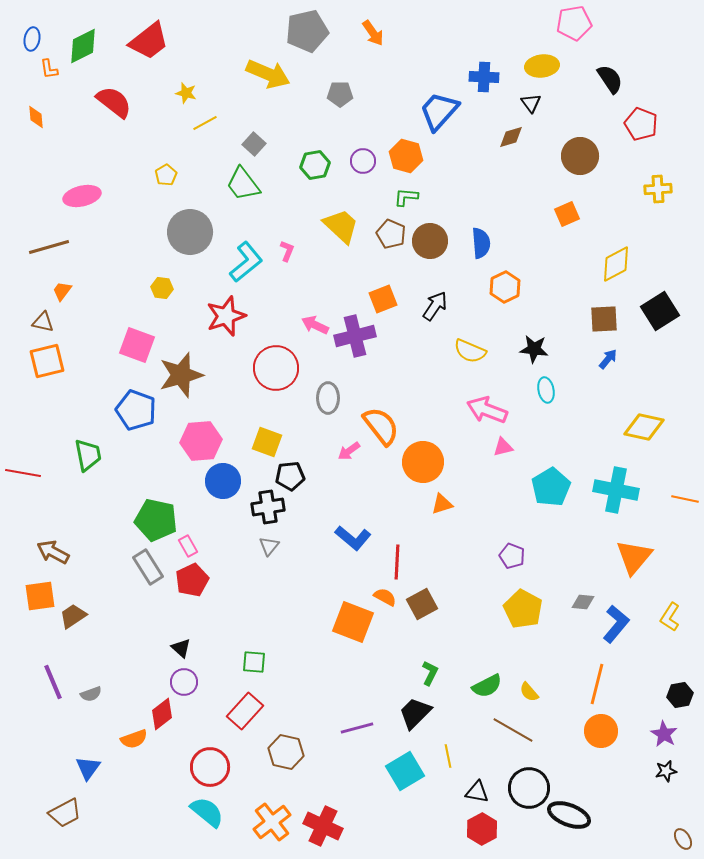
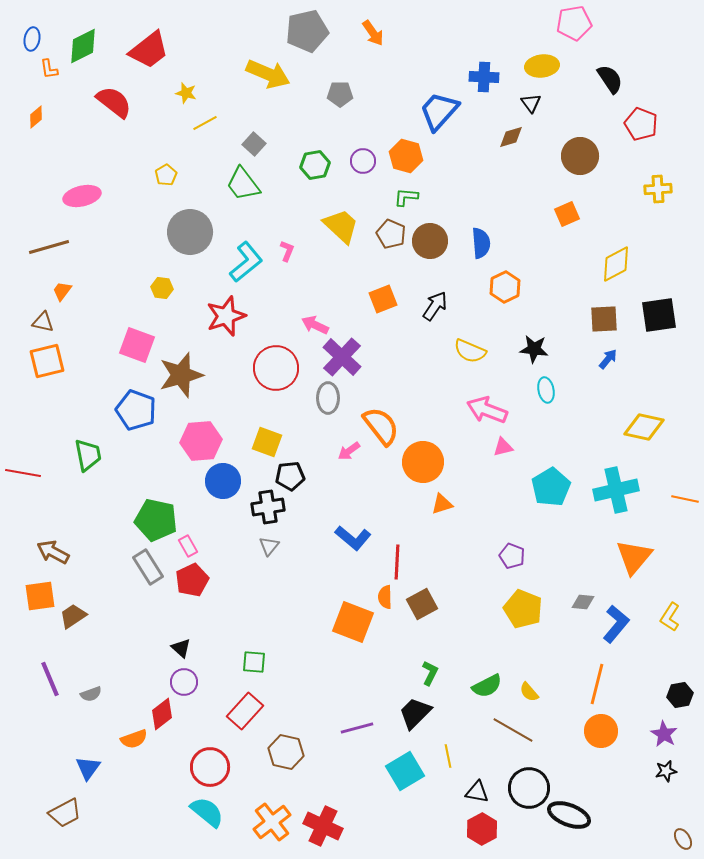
red trapezoid at (149, 41): moved 9 px down
orange diamond at (36, 117): rotated 55 degrees clockwise
black square at (660, 311): moved 1 px left, 4 px down; rotated 24 degrees clockwise
purple cross at (355, 336): moved 13 px left, 21 px down; rotated 33 degrees counterclockwise
cyan cross at (616, 490): rotated 24 degrees counterclockwise
orange semicircle at (385, 597): rotated 120 degrees counterclockwise
yellow pentagon at (523, 609): rotated 6 degrees counterclockwise
purple line at (53, 682): moved 3 px left, 3 px up
